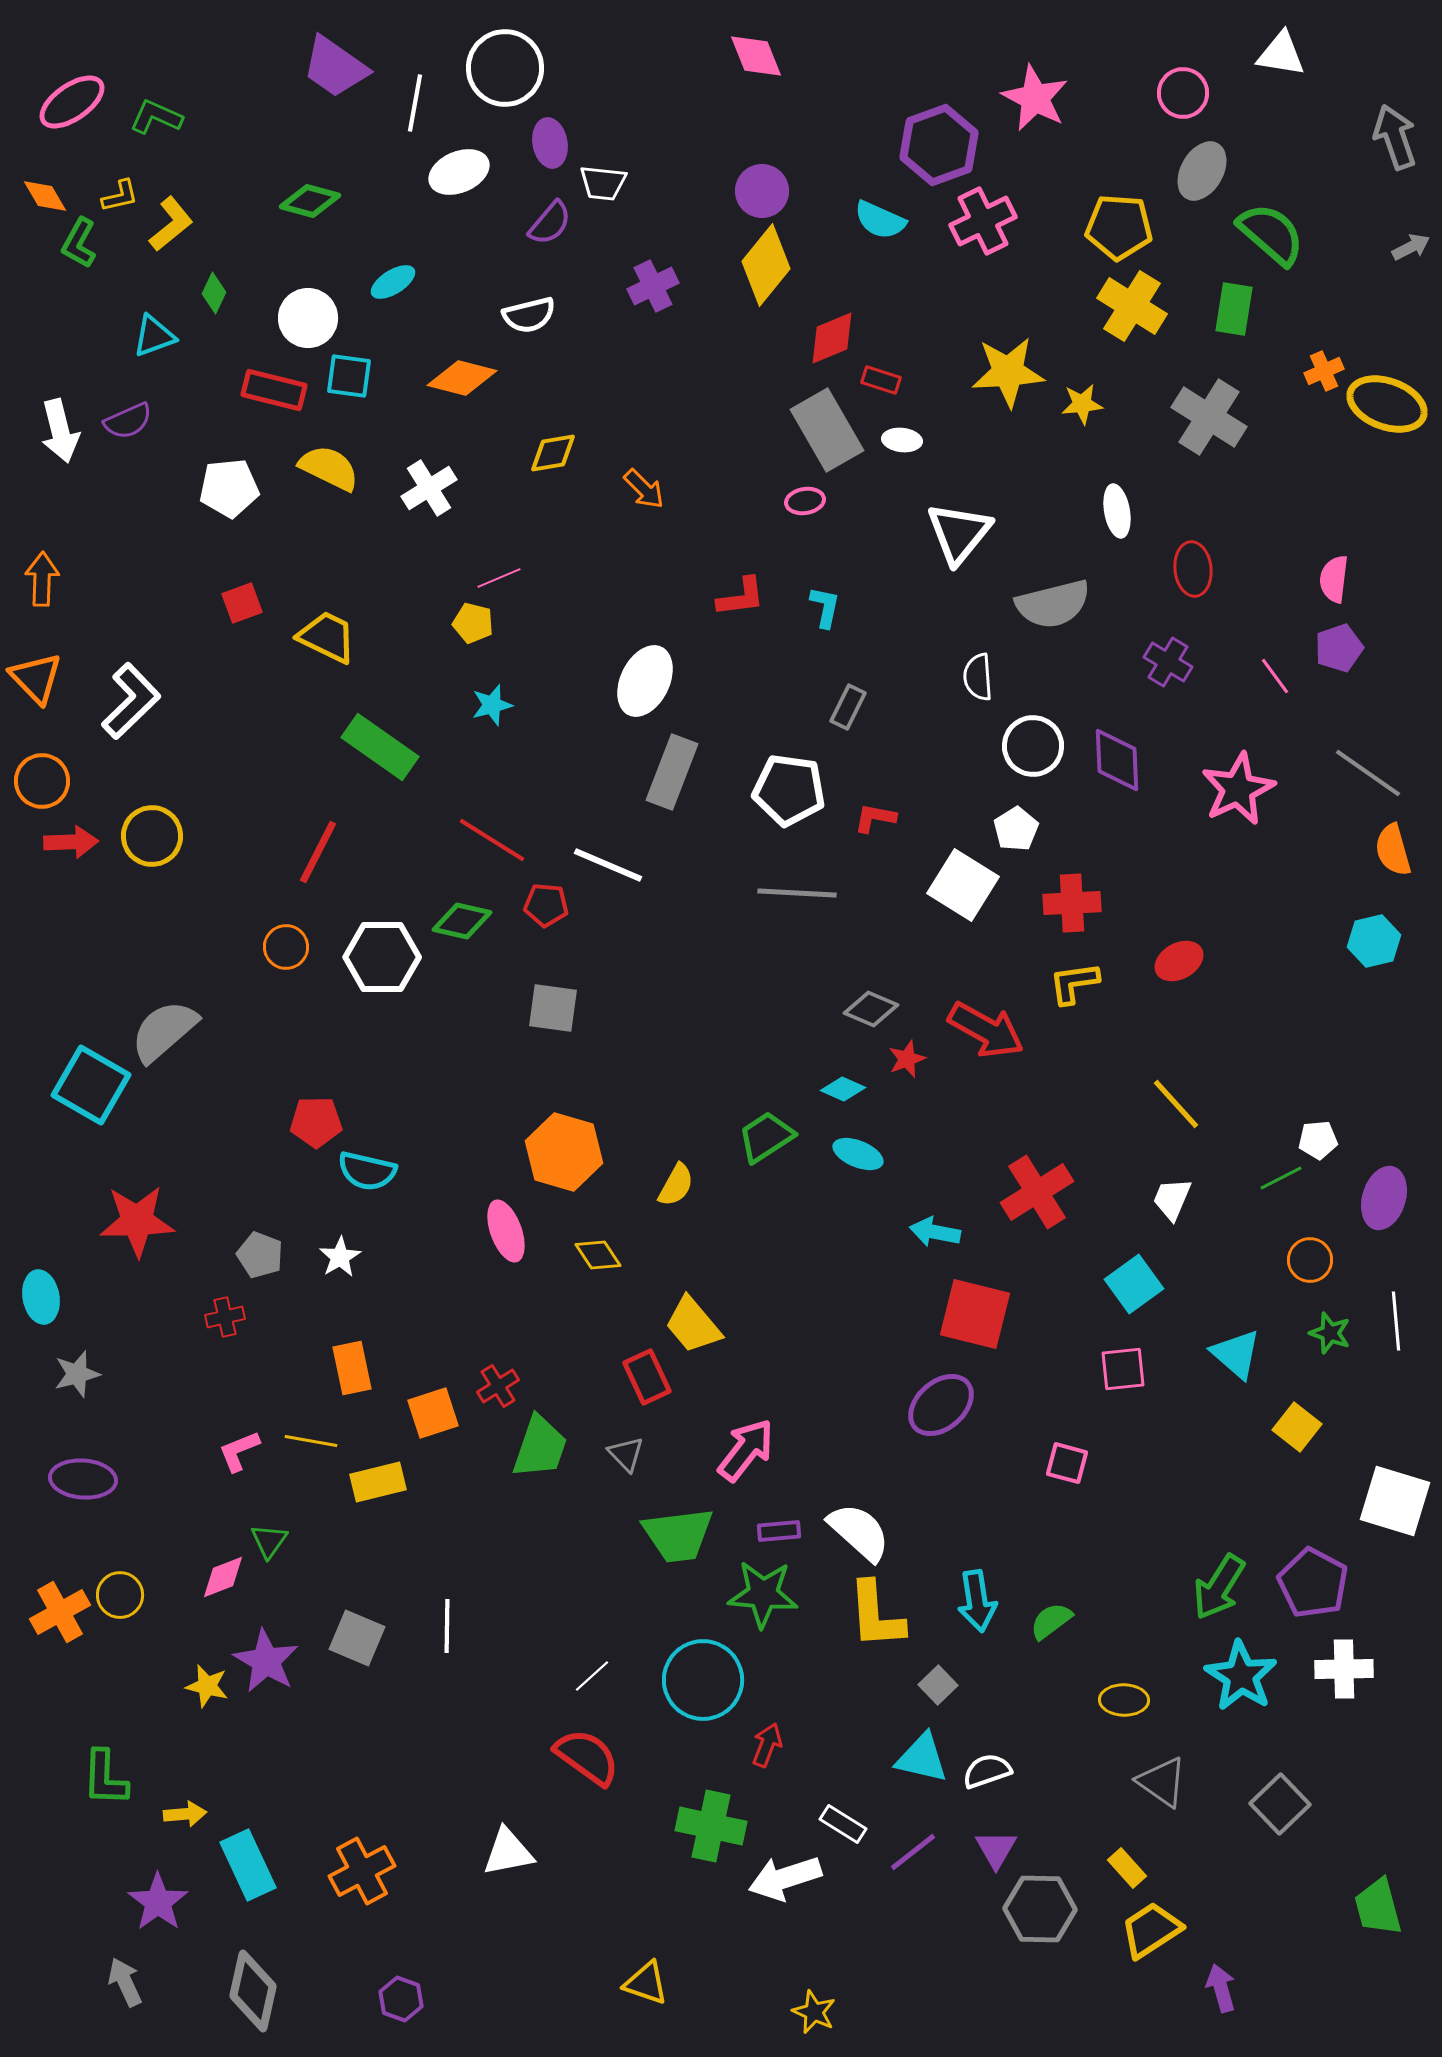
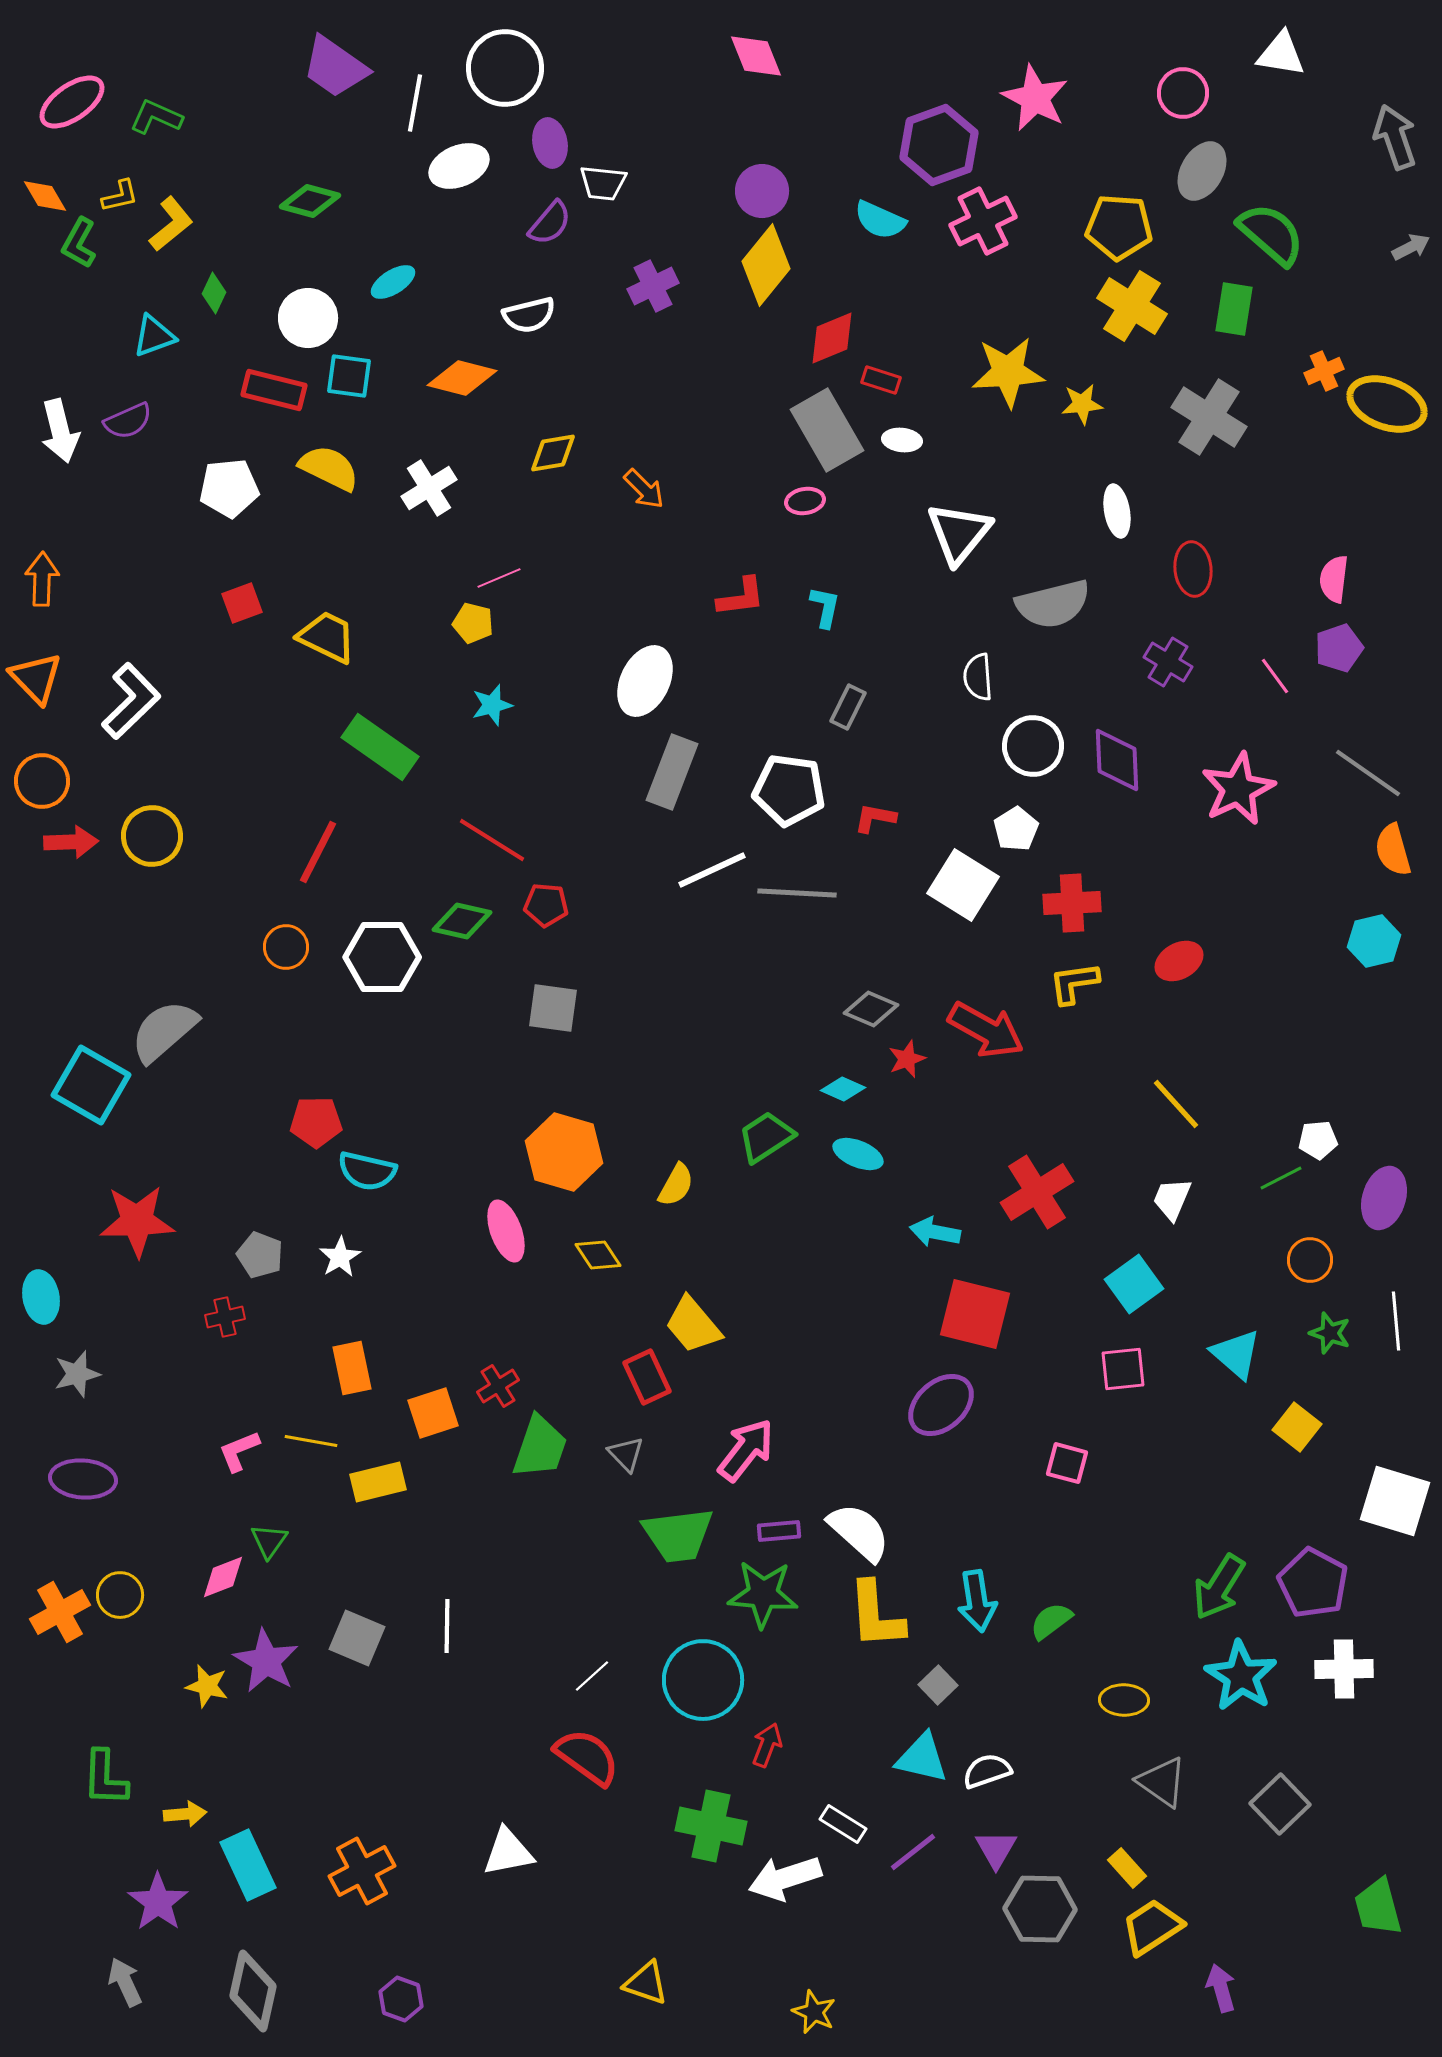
white ellipse at (459, 172): moved 6 px up
white line at (608, 865): moved 104 px right, 5 px down; rotated 48 degrees counterclockwise
yellow trapezoid at (1151, 1930): moved 1 px right, 3 px up
